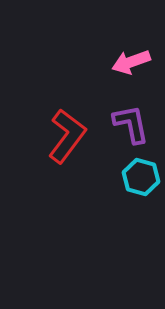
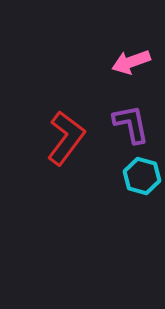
red L-shape: moved 1 px left, 2 px down
cyan hexagon: moved 1 px right, 1 px up
